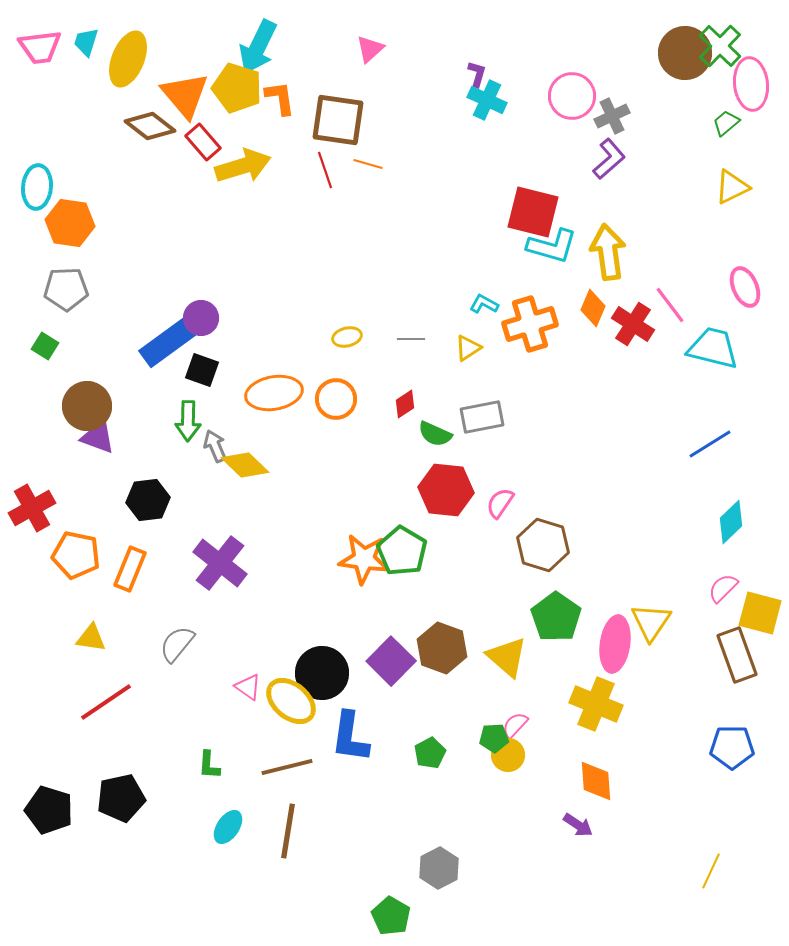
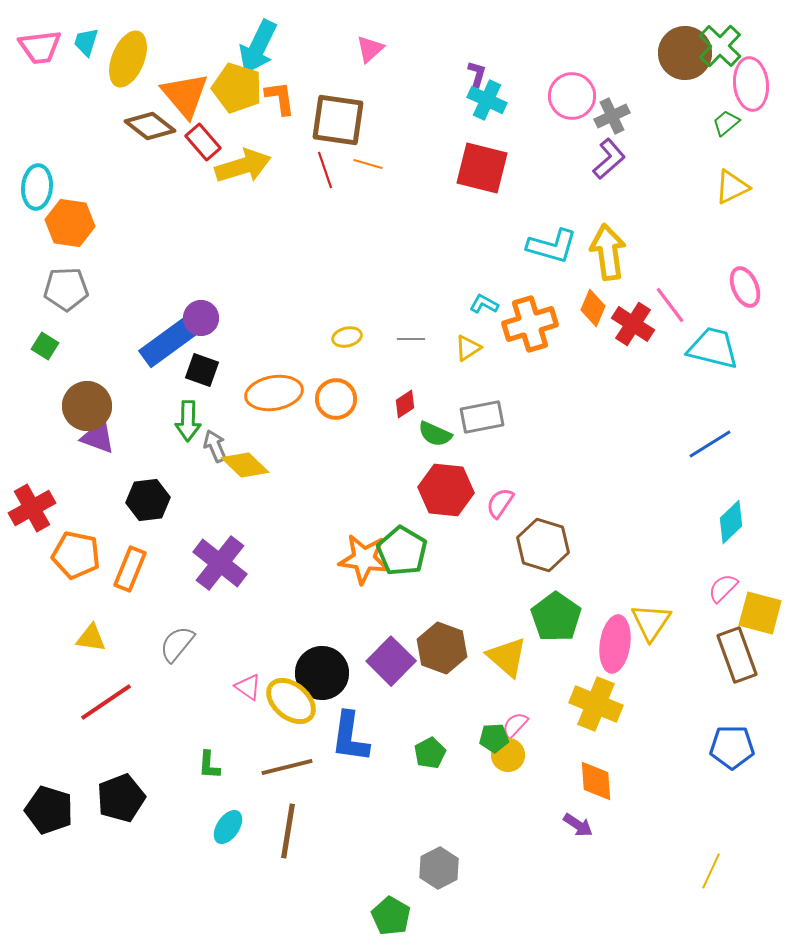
red square at (533, 212): moved 51 px left, 44 px up
black pentagon at (121, 798): rotated 9 degrees counterclockwise
